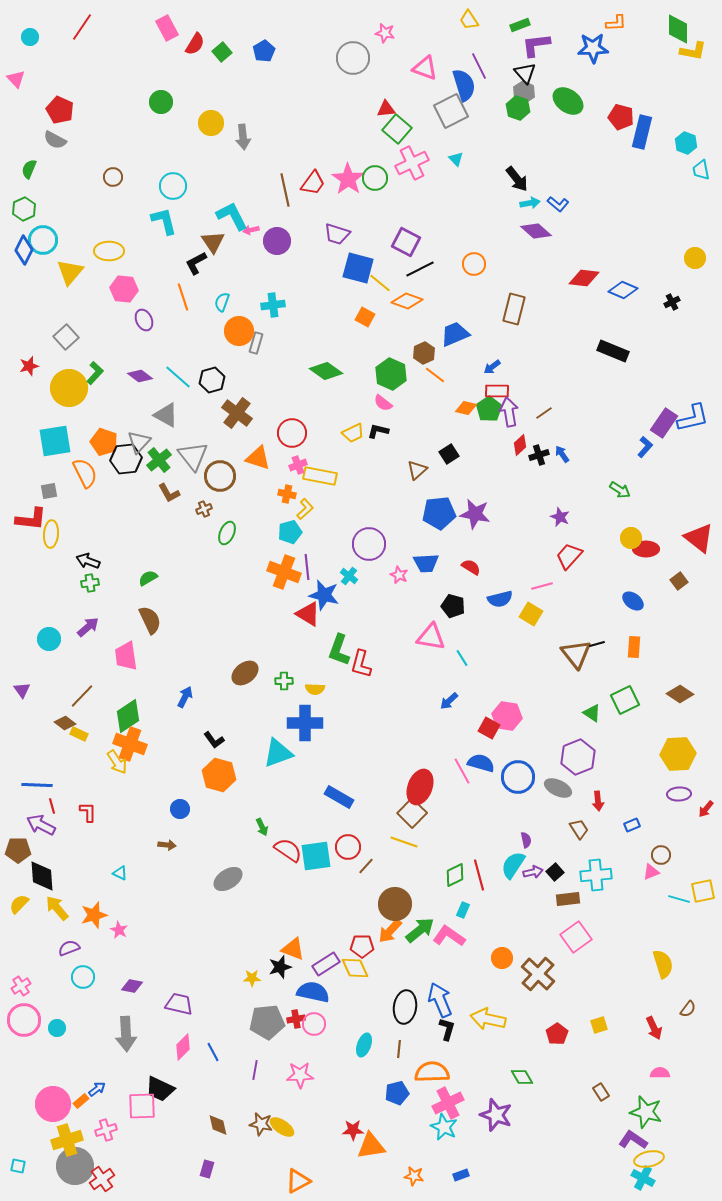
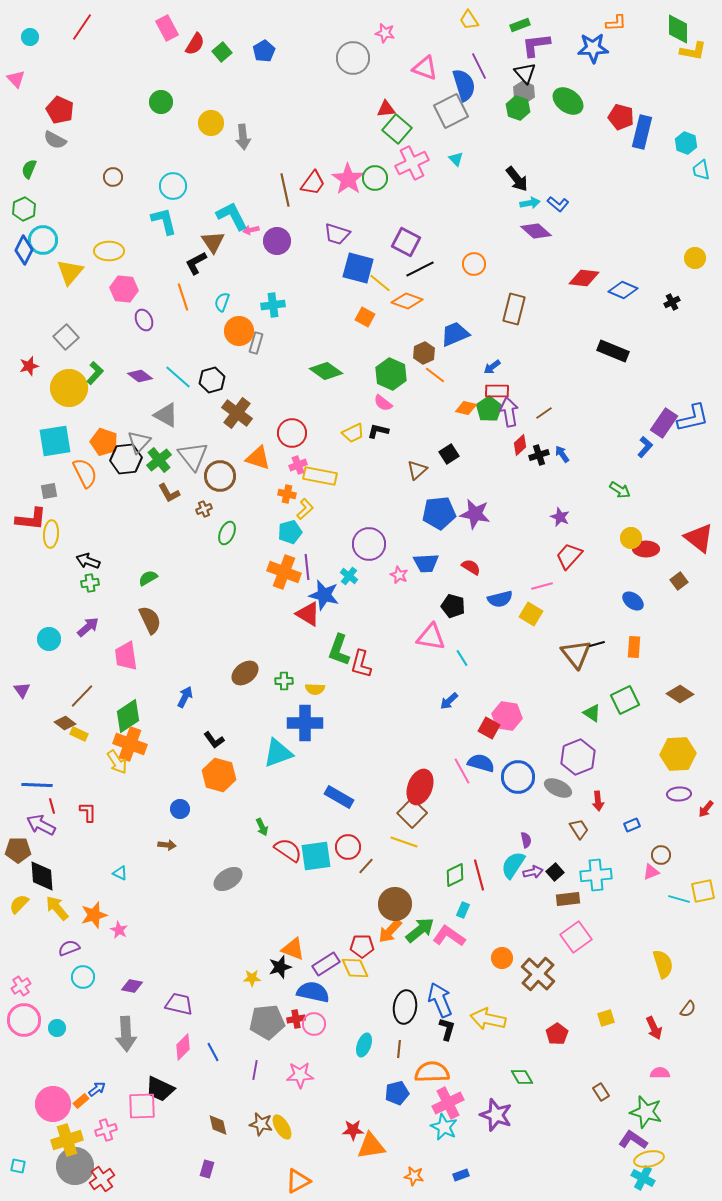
yellow square at (599, 1025): moved 7 px right, 7 px up
yellow ellipse at (282, 1127): rotated 25 degrees clockwise
